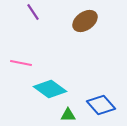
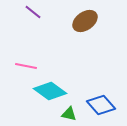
purple line: rotated 18 degrees counterclockwise
pink line: moved 5 px right, 3 px down
cyan diamond: moved 2 px down
green triangle: moved 1 px right, 1 px up; rotated 14 degrees clockwise
